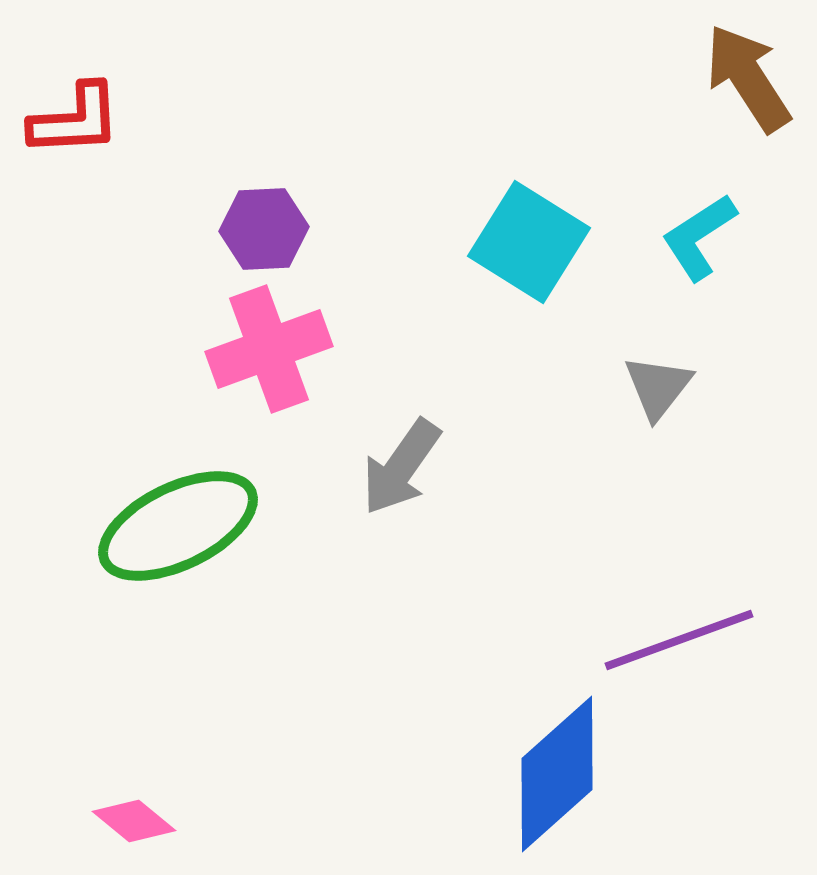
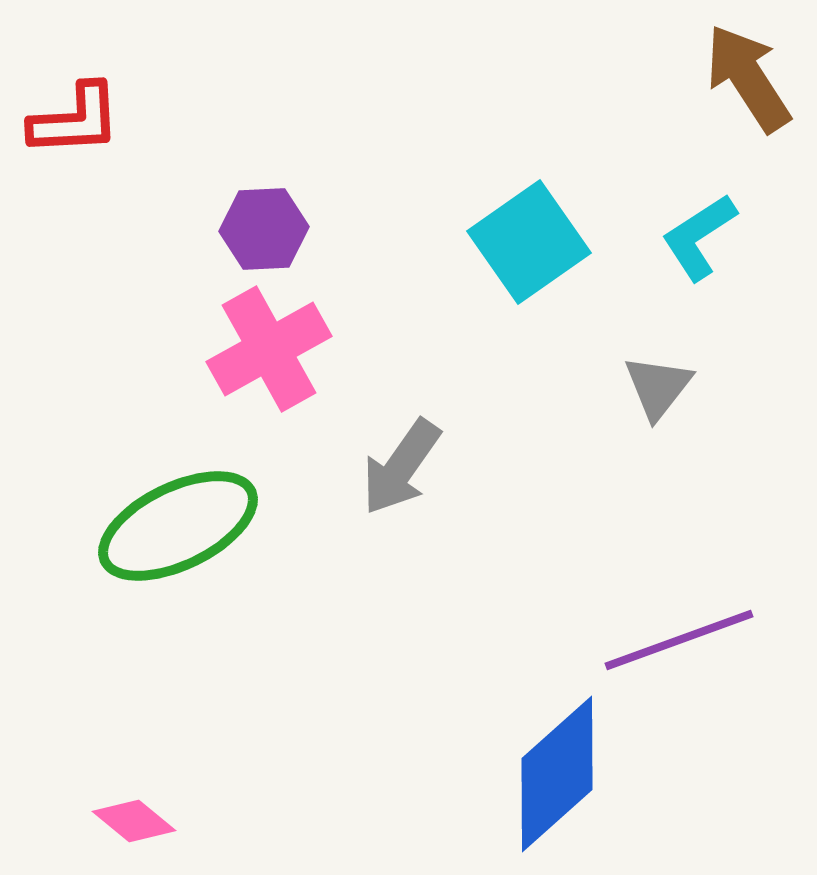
cyan square: rotated 23 degrees clockwise
pink cross: rotated 9 degrees counterclockwise
